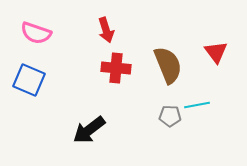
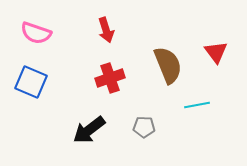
red cross: moved 6 px left, 10 px down; rotated 24 degrees counterclockwise
blue square: moved 2 px right, 2 px down
gray pentagon: moved 26 px left, 11 px down
